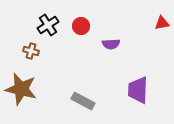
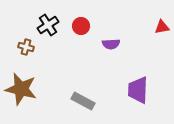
red triangle: moved 4 px down
brown cross: moved 5 px left, 4 px up
